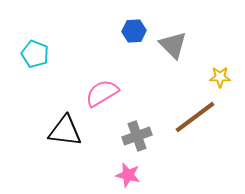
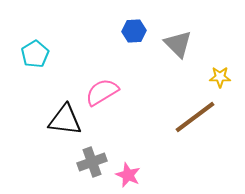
gray triangle: moved 5 px right, 1 px up
cyan pentagon: rotated 20 degrees clockwise
pink semicircle: moved 1 px up
black triangle: moved 11 px up
gray cross: moved 45 px left, 26 px down
pink star: rotated 10 degrees clockwise
